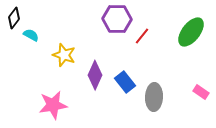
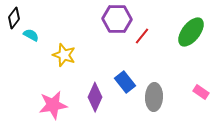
purple diamond: moved 22 px down
